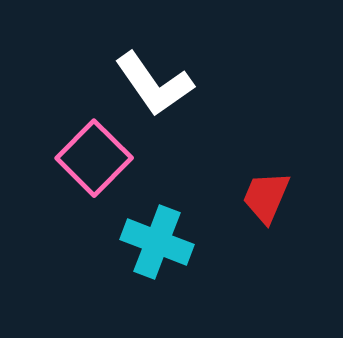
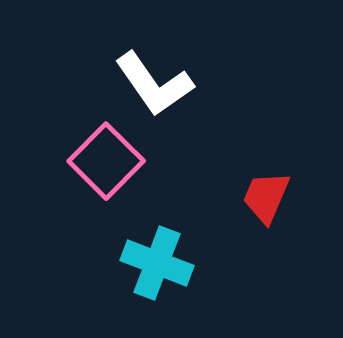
pink square: moved 12 px right, 3 px down
cyan cross: moved 21 px down
